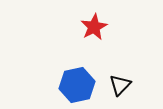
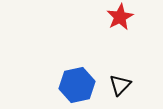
red star: moved 26 px right, 10 px up
